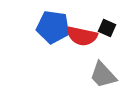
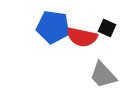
red semicircle: moved 1 px down
